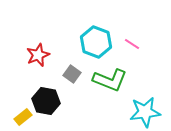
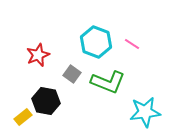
green L-shape: moved 2 px left, 2 px down
